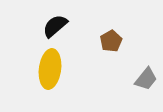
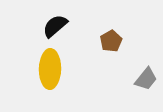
yellow ellipse: rotated 6 degrees counterclockwise
